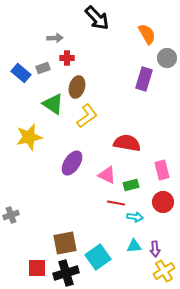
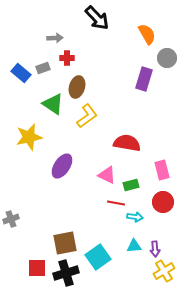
purple ellipse: moved 10 px left, 3 px down
gray cross: moved 4 px down
